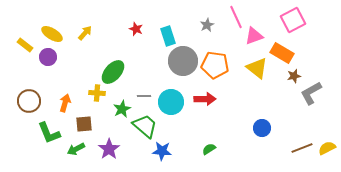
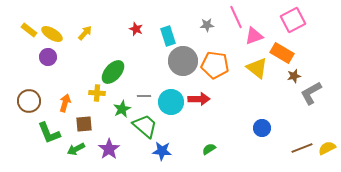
gray star: rotated 24 degrees clockwise
yellow rectangle: moved 4 px right, 15 px up
red arrow: moved 6 px left
